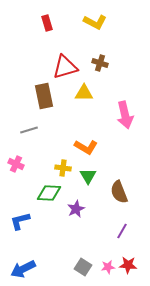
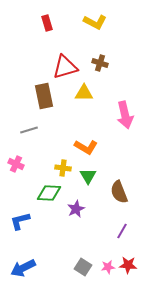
blue arrow: moved 1 px up
